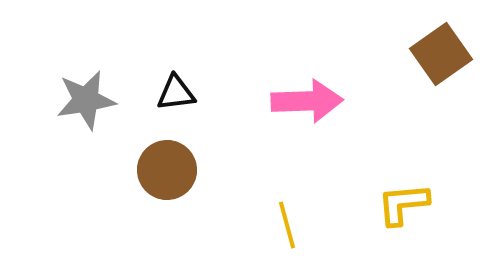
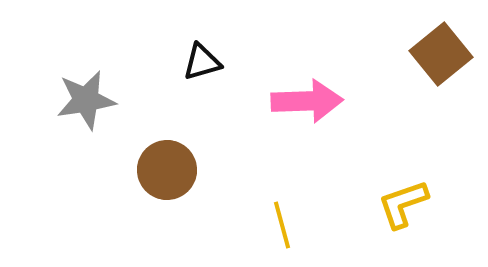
brown square: rotated 4 degrees counterclockwise
black triangle: moved 26 px right, 31 px up; rotated 9 degrees counterclockwise
yellow L-shape: rotated 14 degrees counterclockwise
yellow line: moved 5 px left
